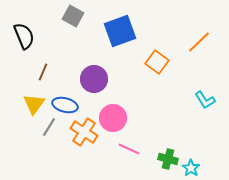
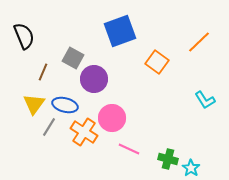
gray square: moved 42 px down
pink circle: moved 1 px left
